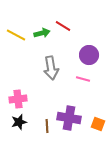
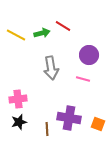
brown line: moved 3 px down
